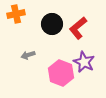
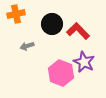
red L-shape: moved 3 px down; rotated 85 degrees clockwise
gray arrow: moved 1 px left, 9 px up
